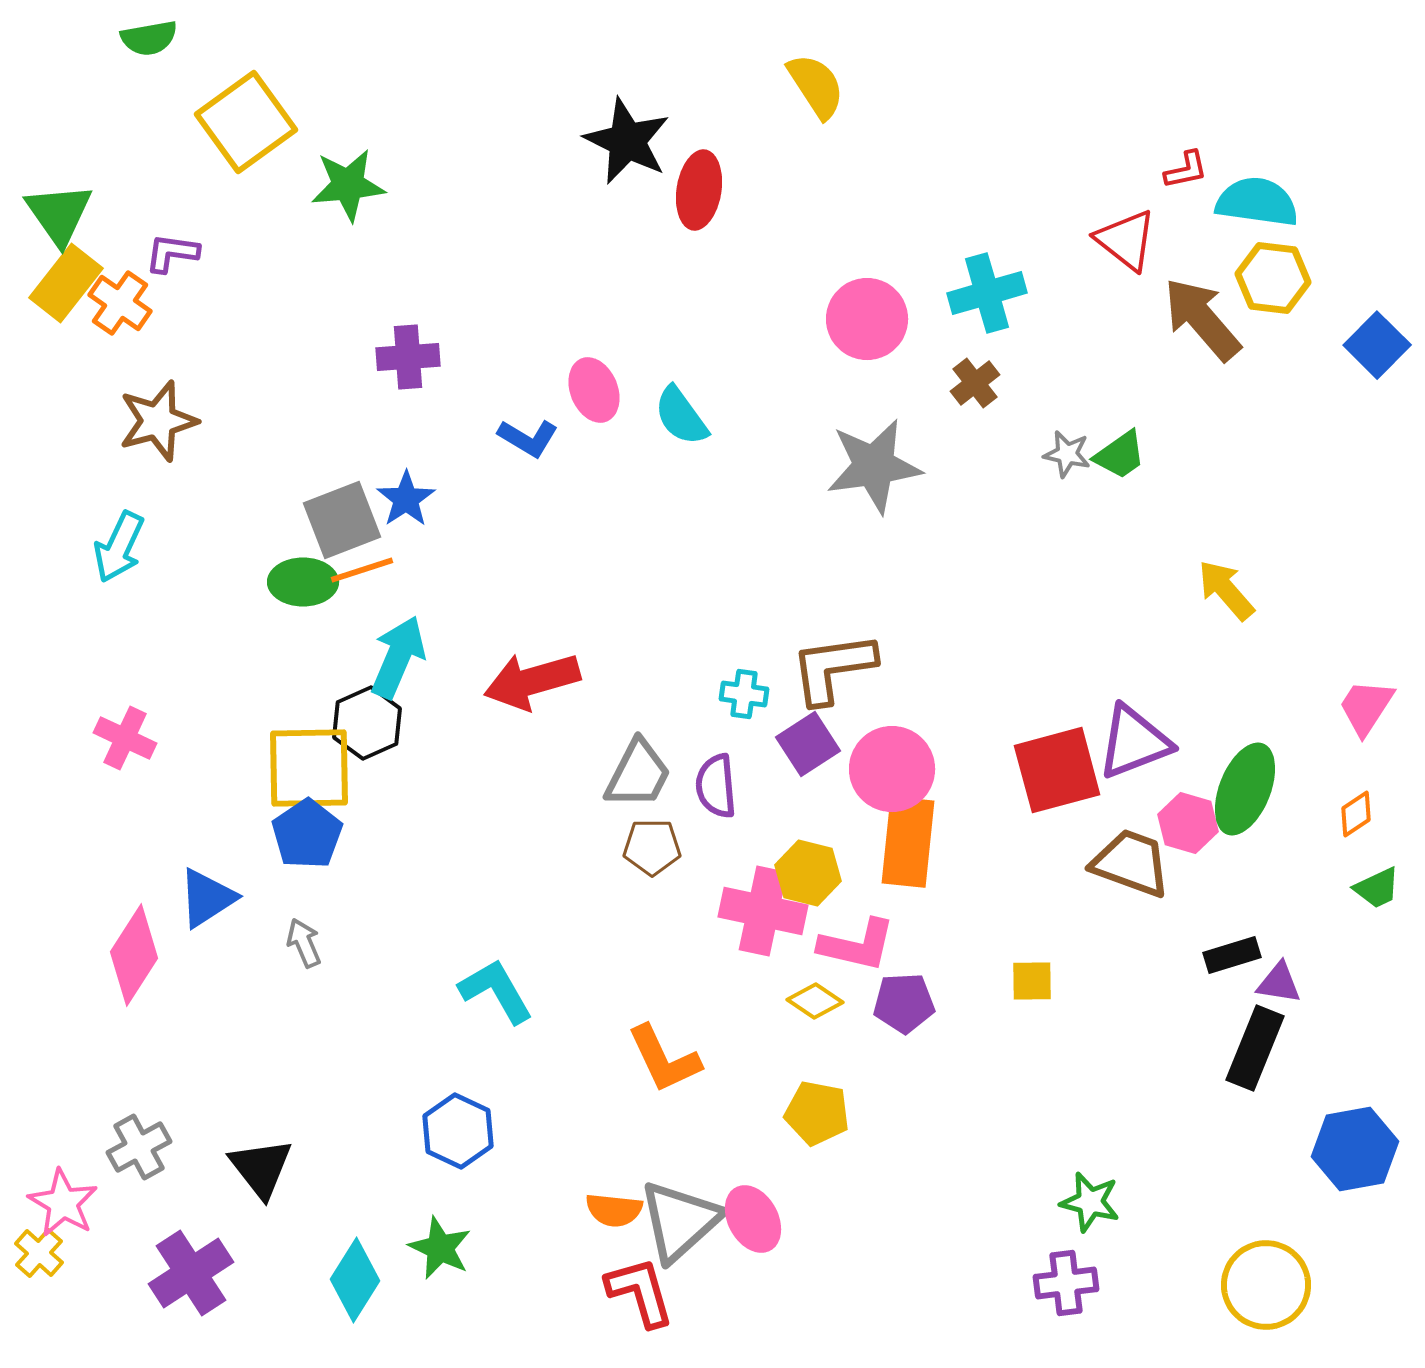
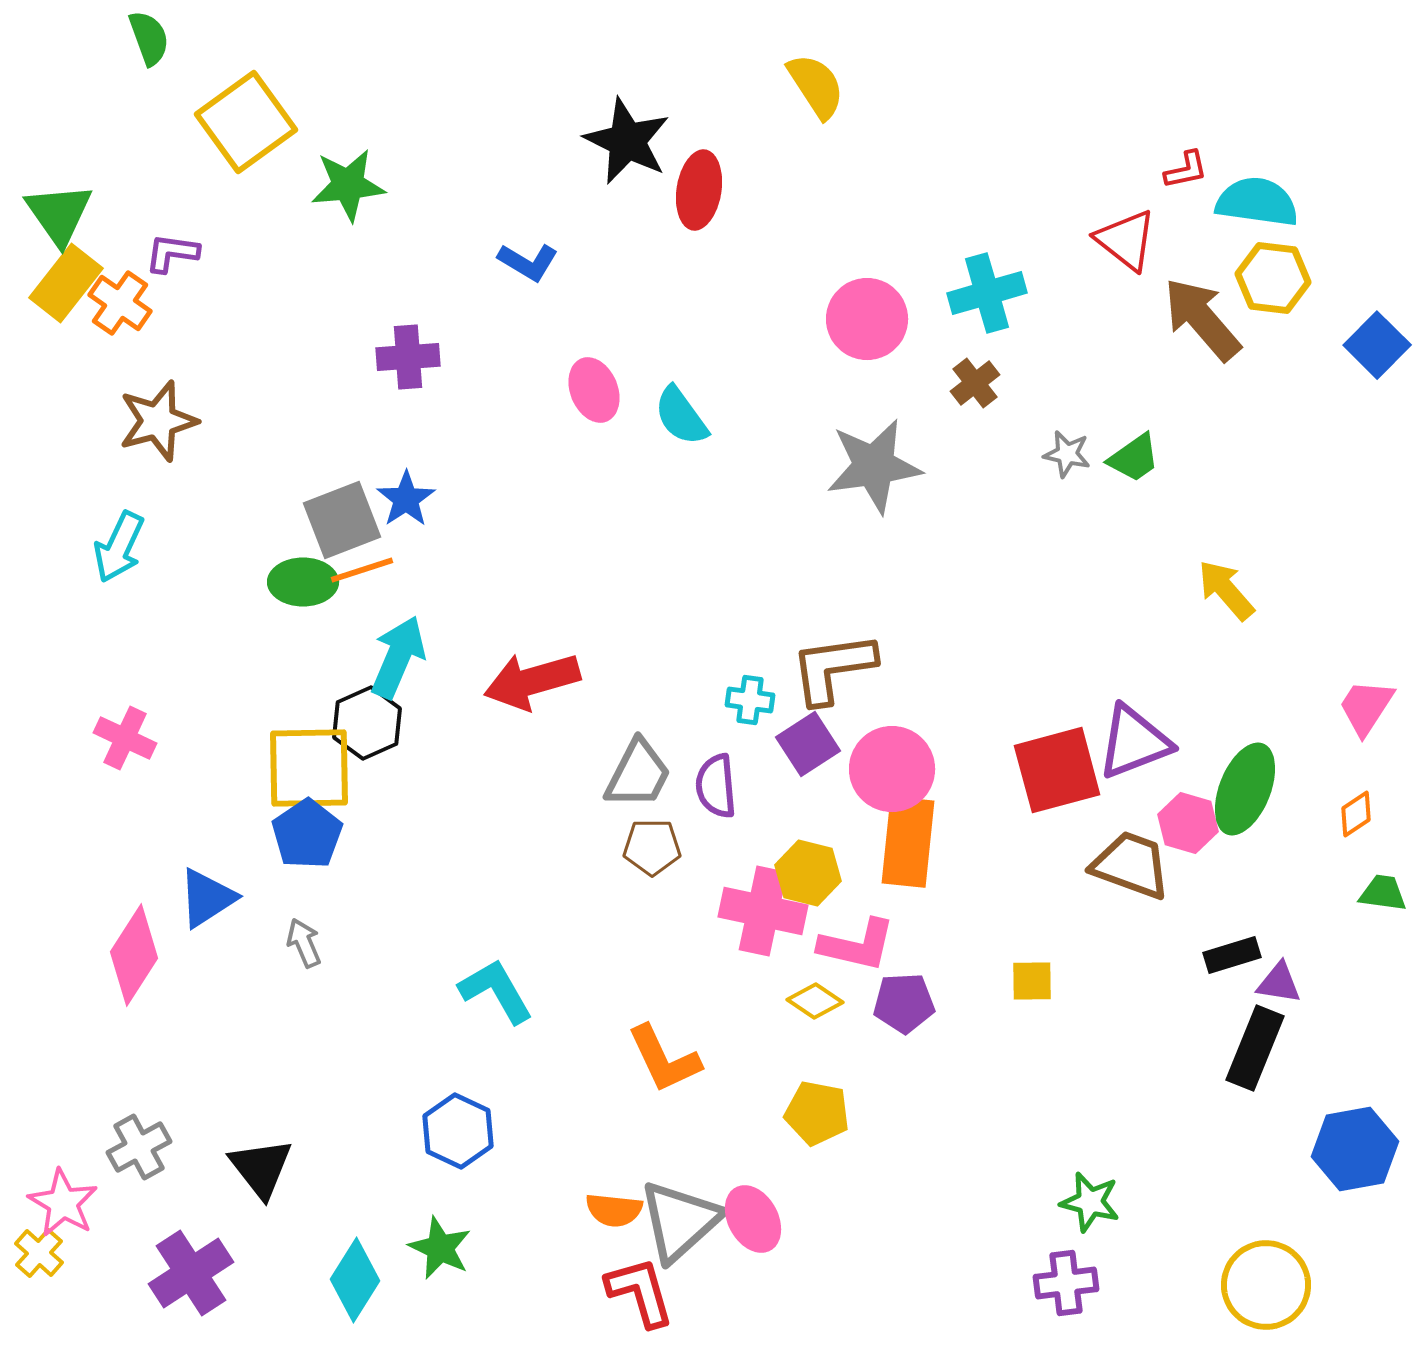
green semicircle at (149, 38): rotated 100 degrees counterclockwise
blue L-shape at (528, 438): moved 176 px up
green trapezoid at (1120, 455): moved 14 px right, 3 px down
cyan cross at (744, 694): moved 6 px right, 6 px down
brown trapezoid at (1131, 863): moved 2 px down
green trapezoid at (1377, 888): moved 6 px right, 5 px down; rotated 147 degrees counterclockwise
